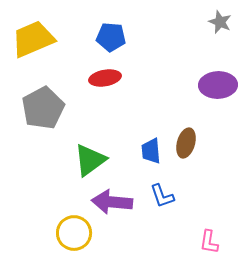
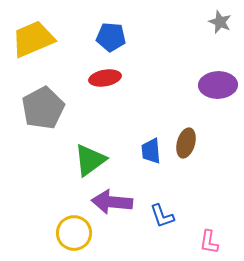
blue L-shape: moved 20 px down
